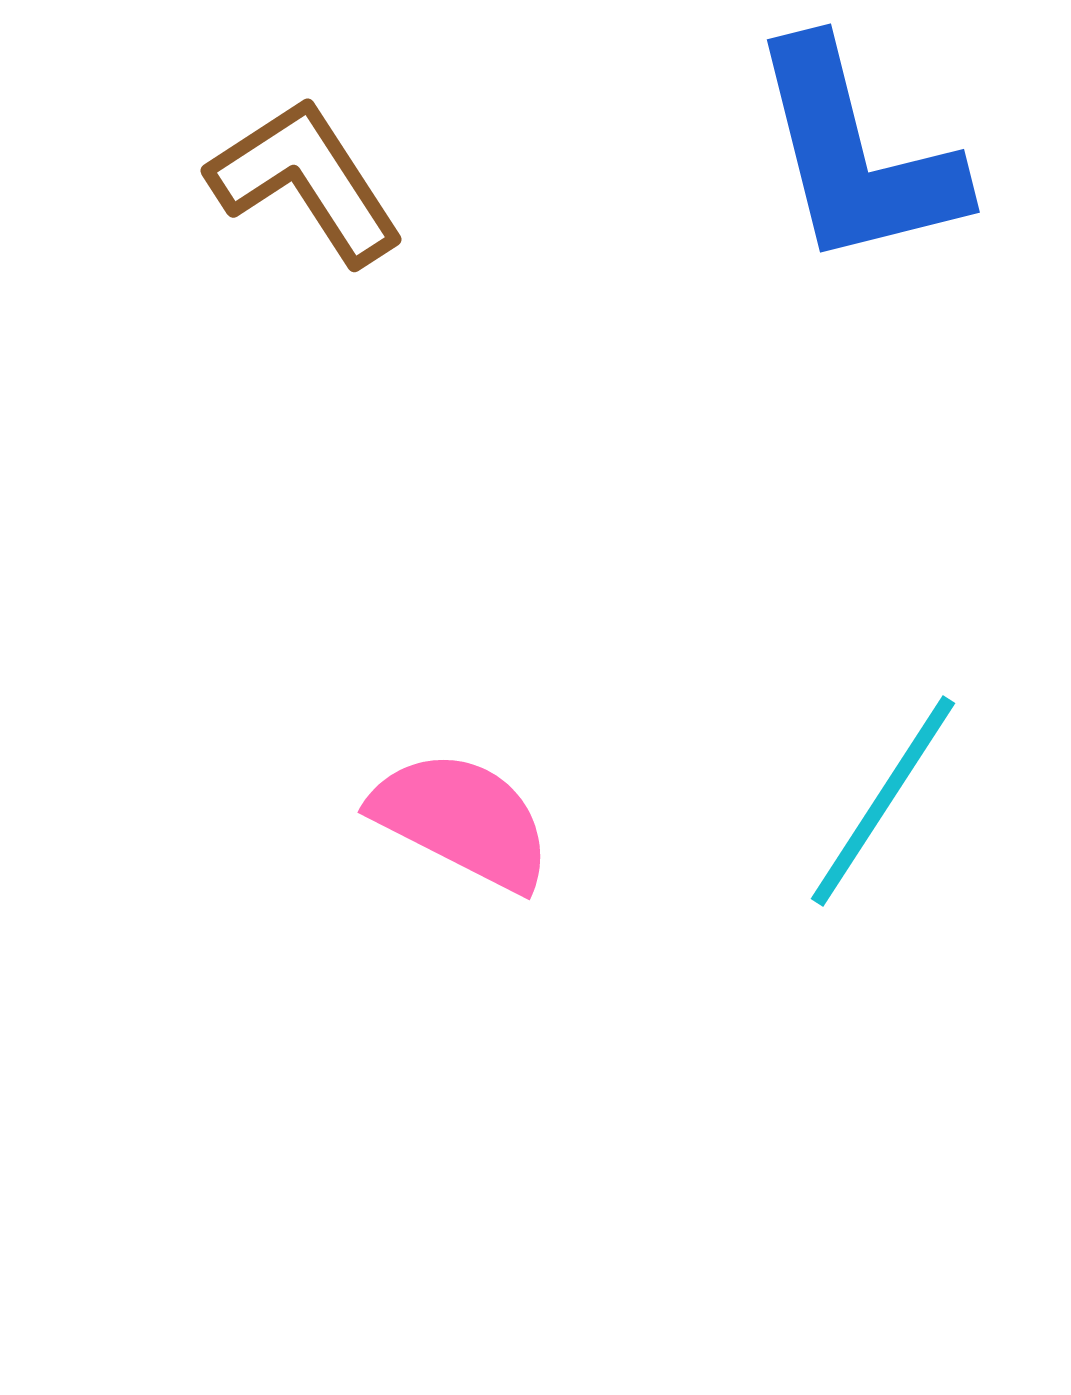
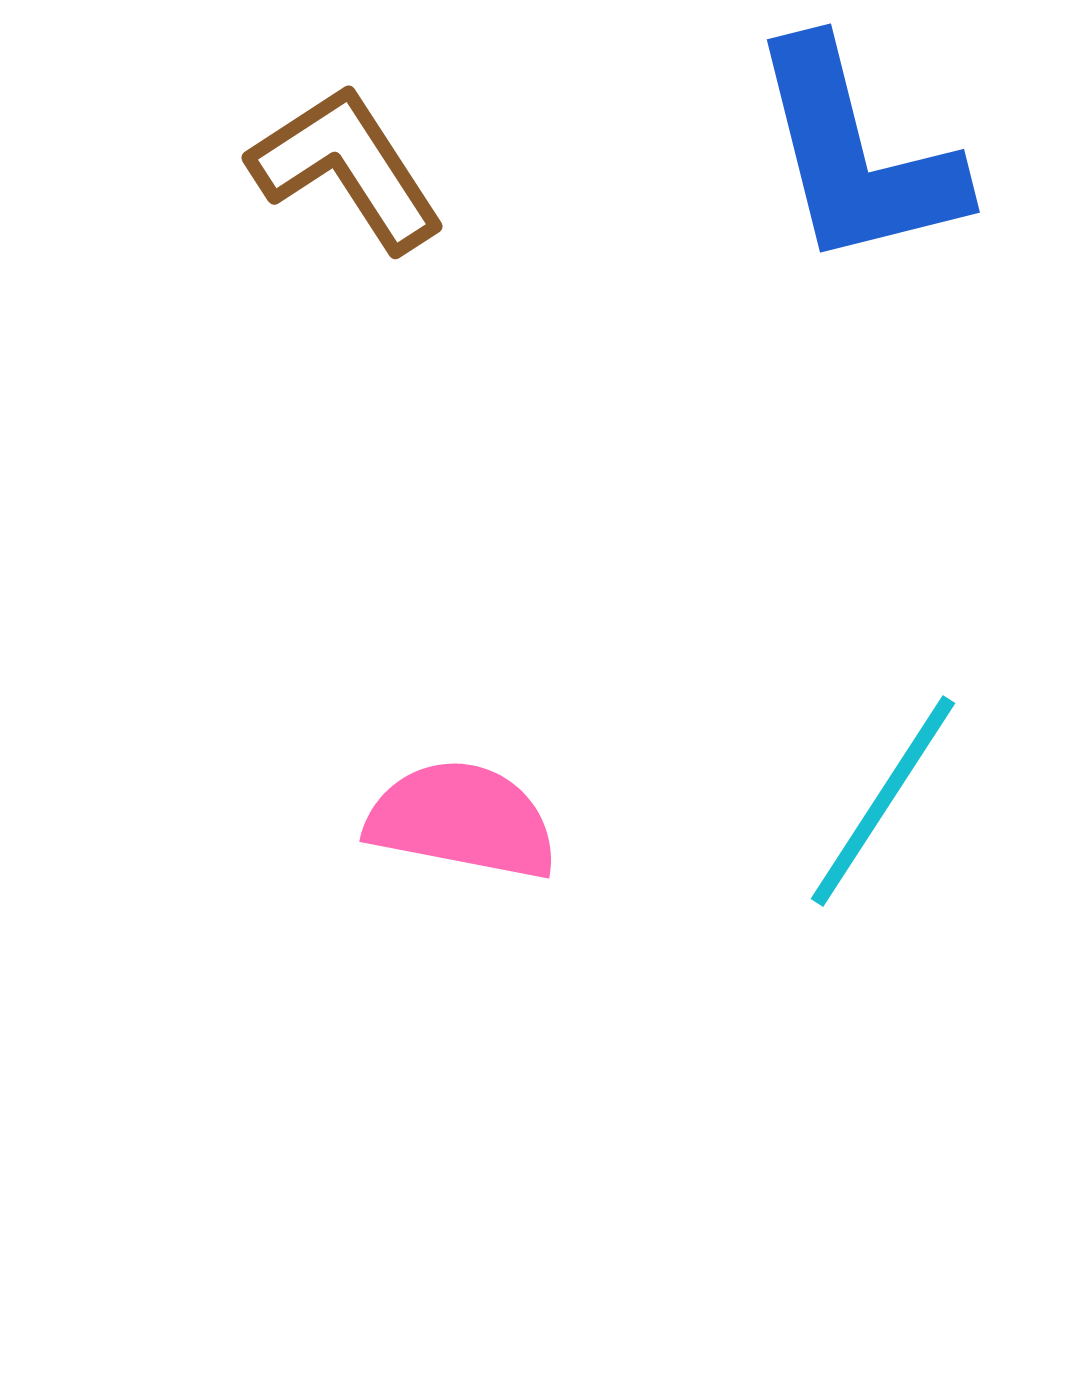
brown L-shape: moved 41 px right, 13 px up
pink semicircle: rotated 16 degrees counterclockwise
